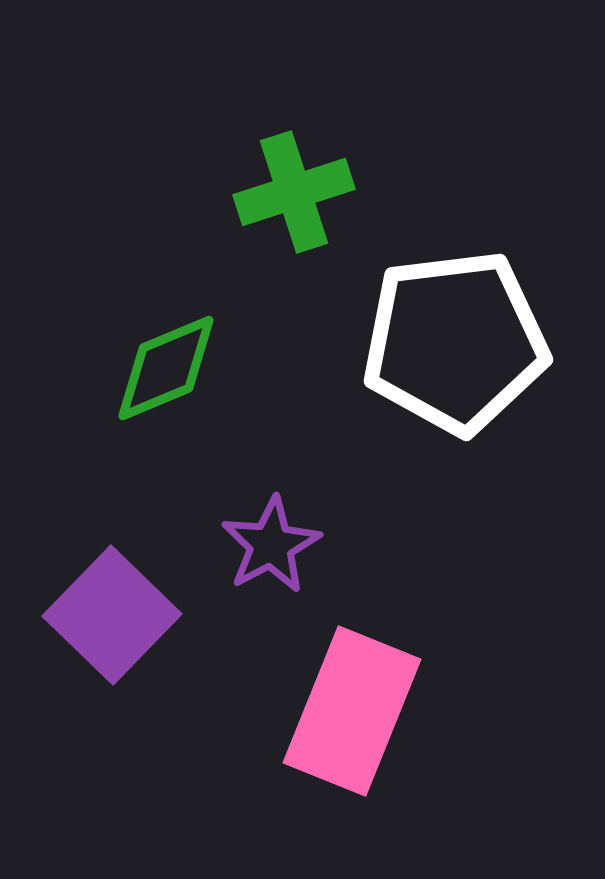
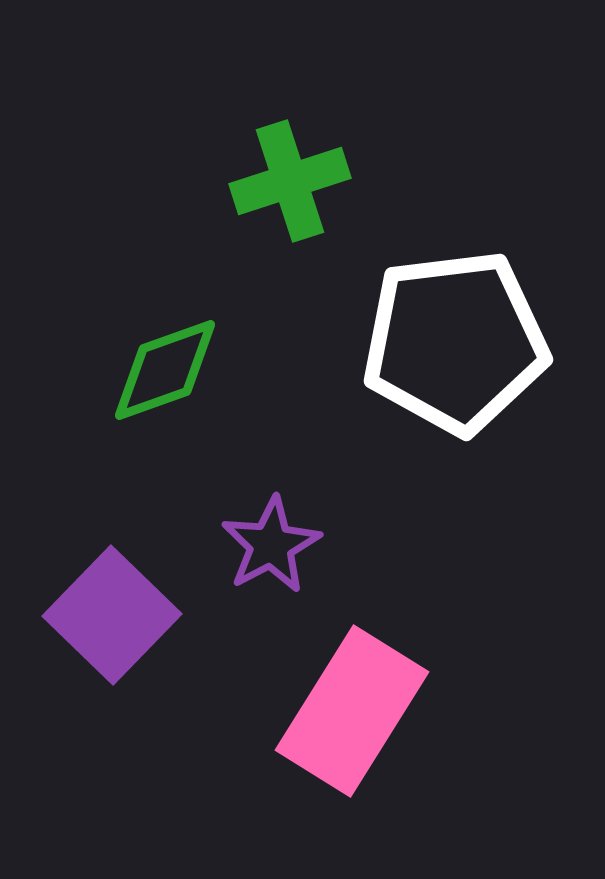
green cross: moved 4 px left, 11 px up
green diamond: moved 1 px left, 2 px down; rotated 3 degrees clockwise
pink rectangle: rotated 10 degrees clockwise
